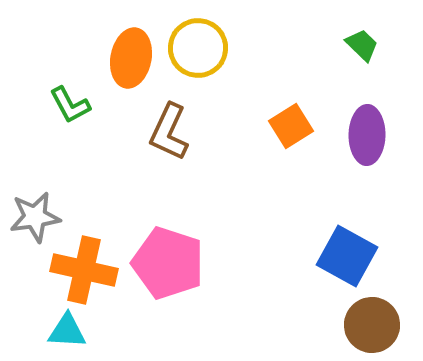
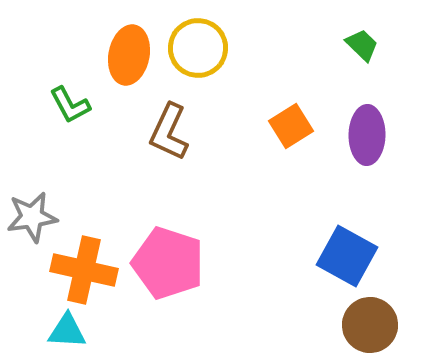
orange ellipse: moved 2 px left, 3 px up
gray star: moved 3 px left
brown circle: moved 2 px left
